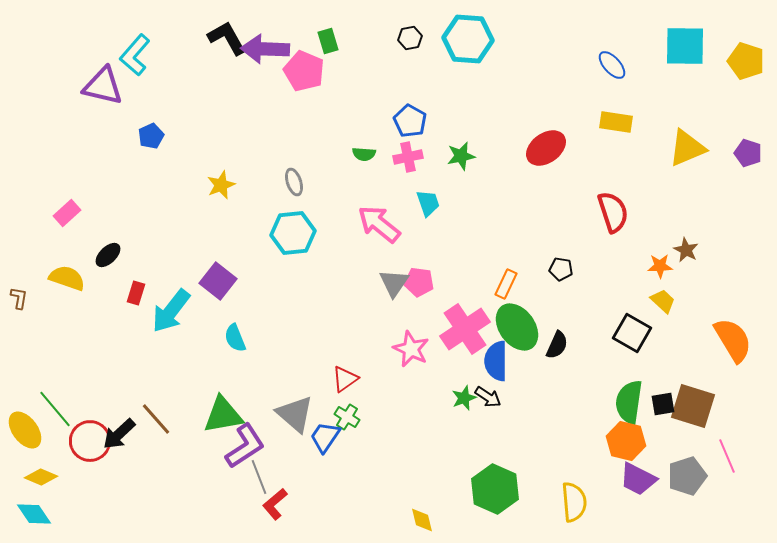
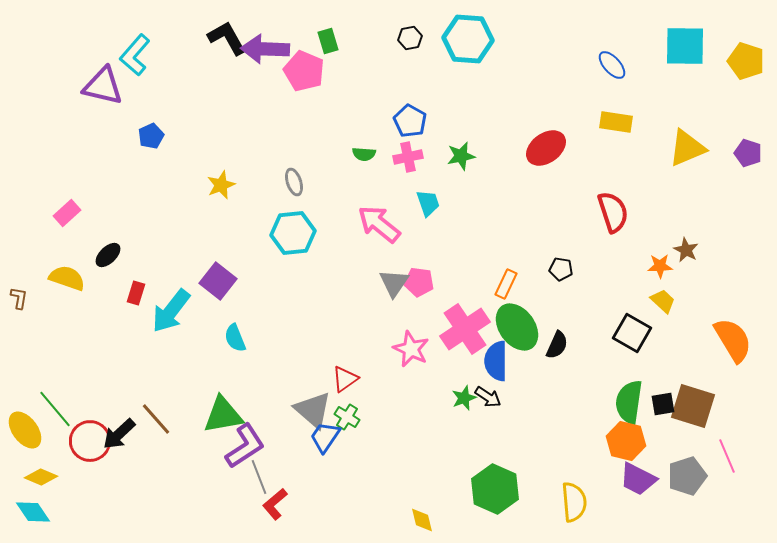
gray triangle at (295, 414): moved 18 px right, 4 px up
cyan diamond at (34, 514): moved 1 px left, 2 px up
